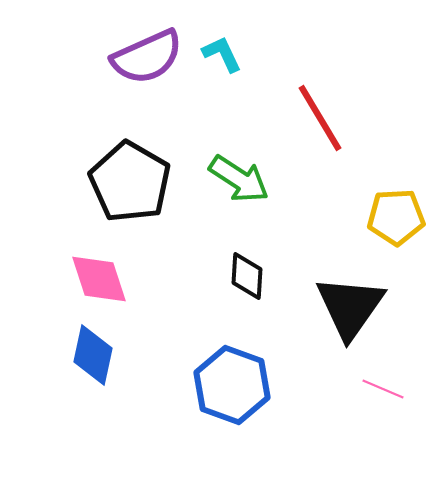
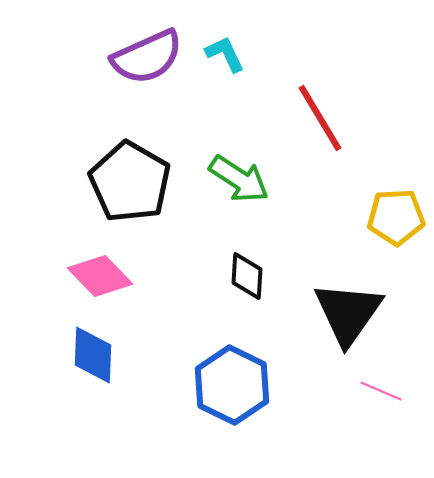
cyan L-shape: moved 3 px right
pink diamond: moved 1 px right, 3 px up; rotated 26 degrees counterclockwise
black triangle: moved 2 px left, 6 px down
blue diamond: rotated 10 degrees counterclockwise
blue hexagon: rotated 6 degrees clockwise
pink line: moved 2 px left, 2 px down
